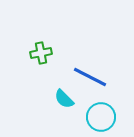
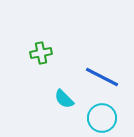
blue line: moved 12 px right
cyan circle: moved 1 px right, 1 px down
